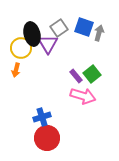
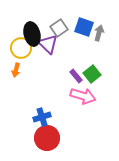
purple triangle: rotated 15 degrees counterclockwise
